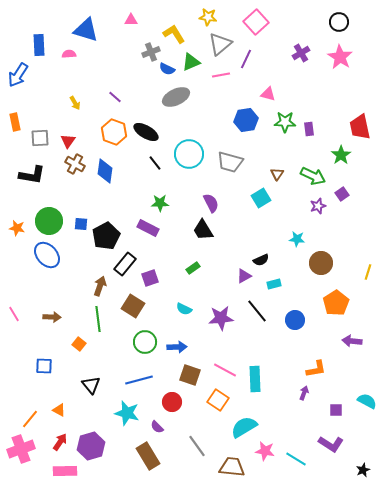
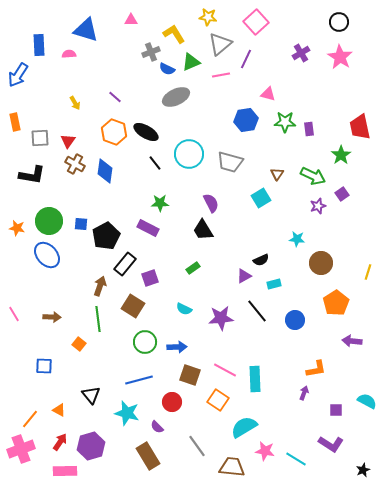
black triangle at (91, 385): moved 10 px down
